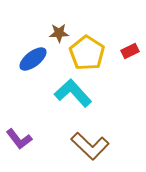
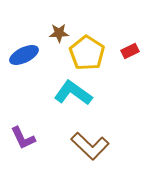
blue ellipse: moved 9 px left, 4 px up; rotated 12 degrees clockwise
cyan L-shape: rotated 12 degrees counterclockwise
purple L-shape: moved 4 px right, 1 px up; rotated 12 degrees clockwise
